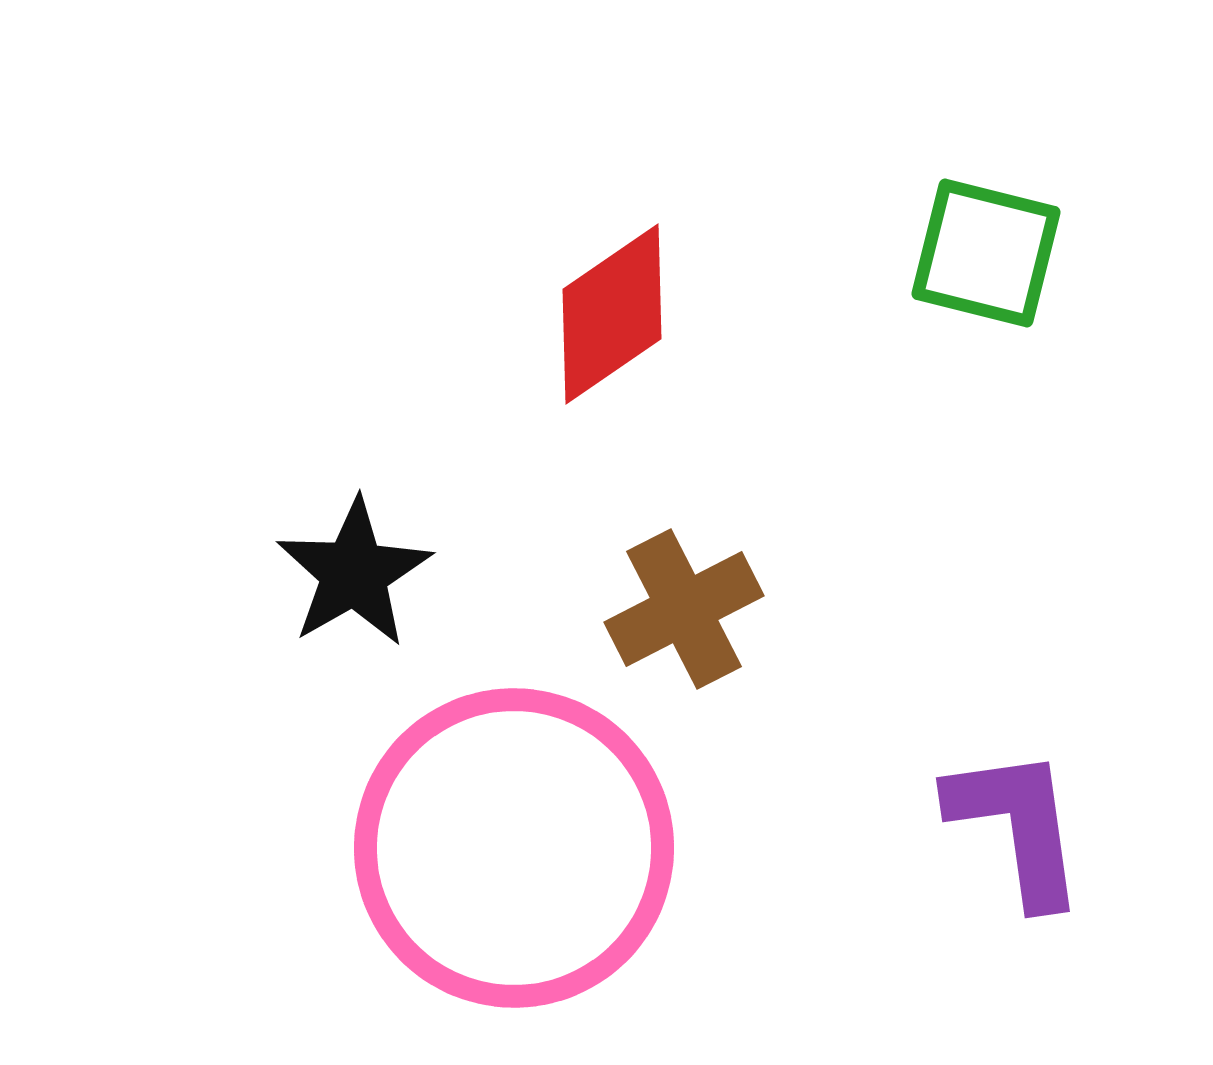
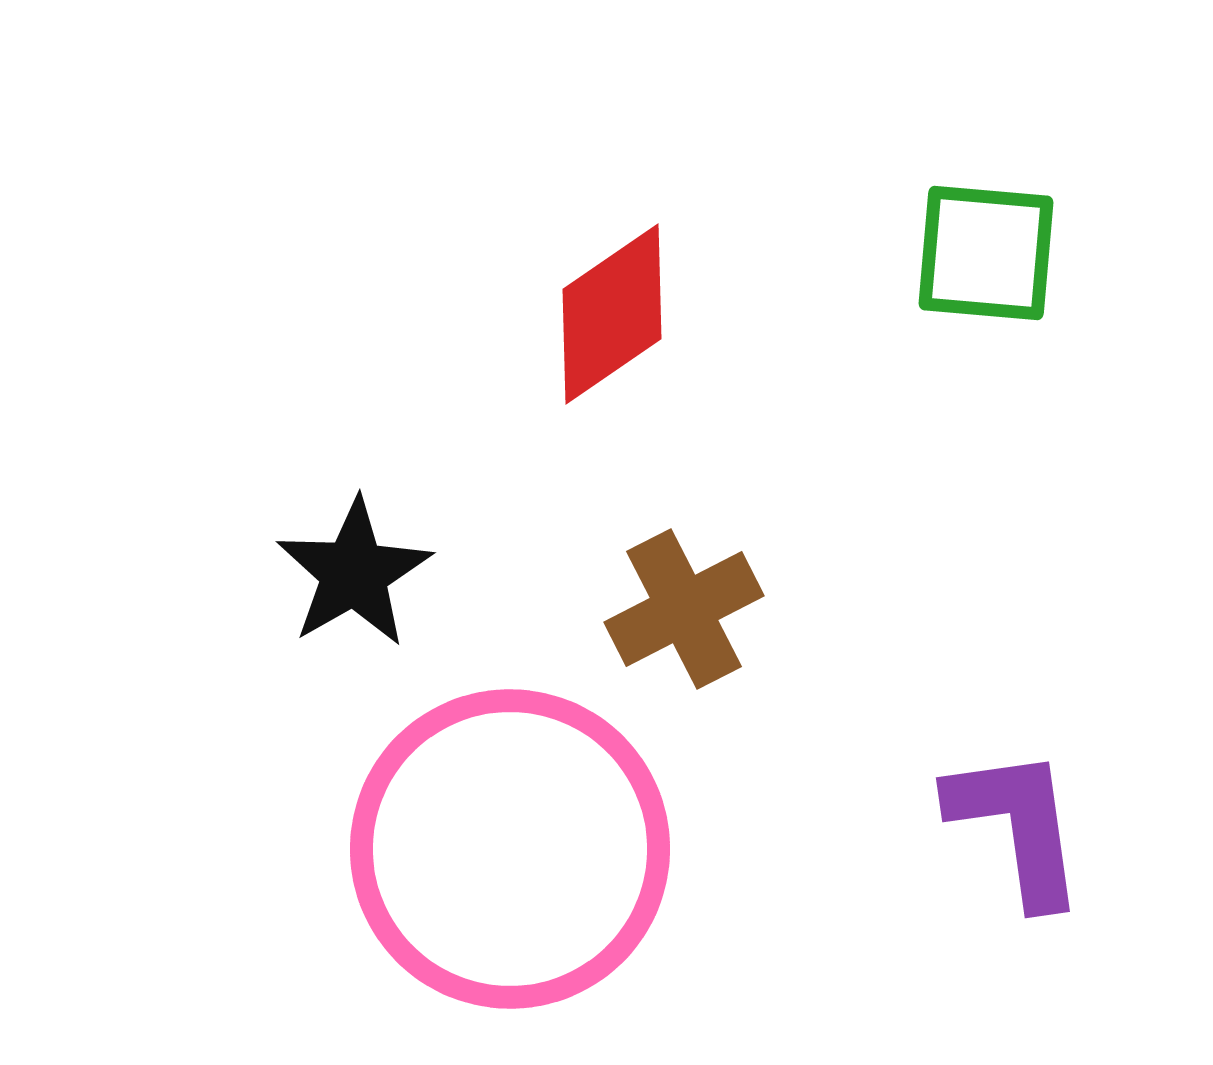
green square: rotated 9 degrees counterclockwise
pink circle: moved 4 px left, 1 px down
